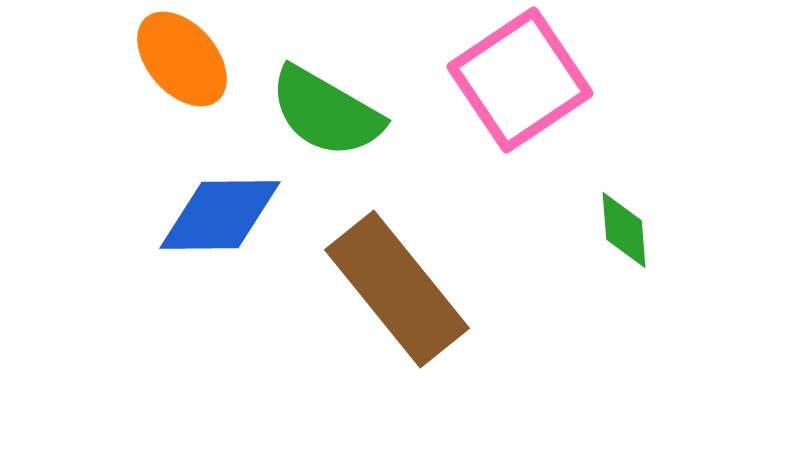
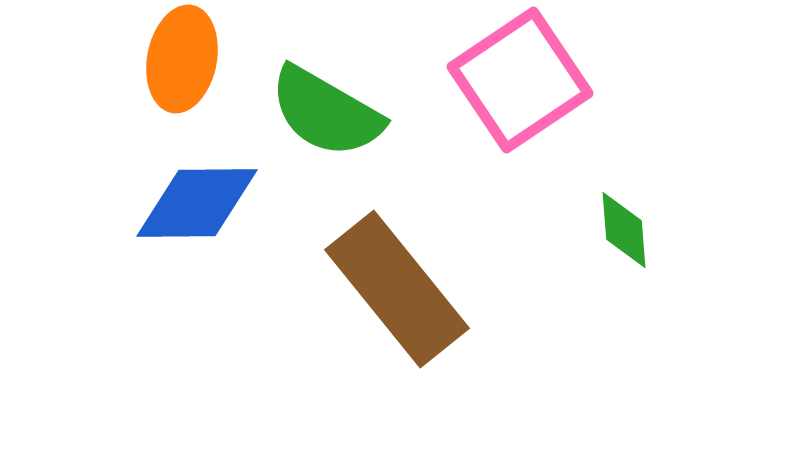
orange ellipse: rotated 52 degrees clockwise
blue diamond: moved 23 px left, 12 px up
